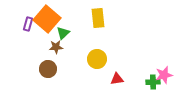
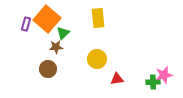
purple rectangle: moved 2 px left
